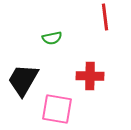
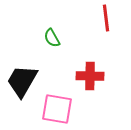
red line: moved 1 px right, 1 px down
green semicircle: rotated 72 degrees clockwise
black trapezoid: moved 1 px left, 1 px down
